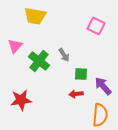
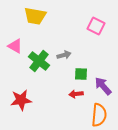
pink triangle: rotated 42 degrees counterclockwise
gray arrow: rotated 72 degrees counterclockwise
orange semicircle: moved 1 px left
